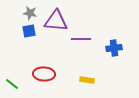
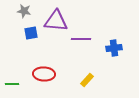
gray star: moved 6 px left, 2 px up
blue square: moved 2 px right, 2 px down
yellow rectangle: rotated 56 degrees counterclockwise
green line: rotated 40 degrees counterclockwise
